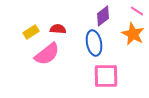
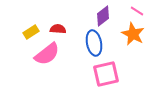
pink square: moved 2 px up; rotated 12 degrees counterclockwise
